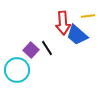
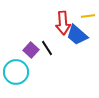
cyan circle: moved 1 px left, 2 px down
